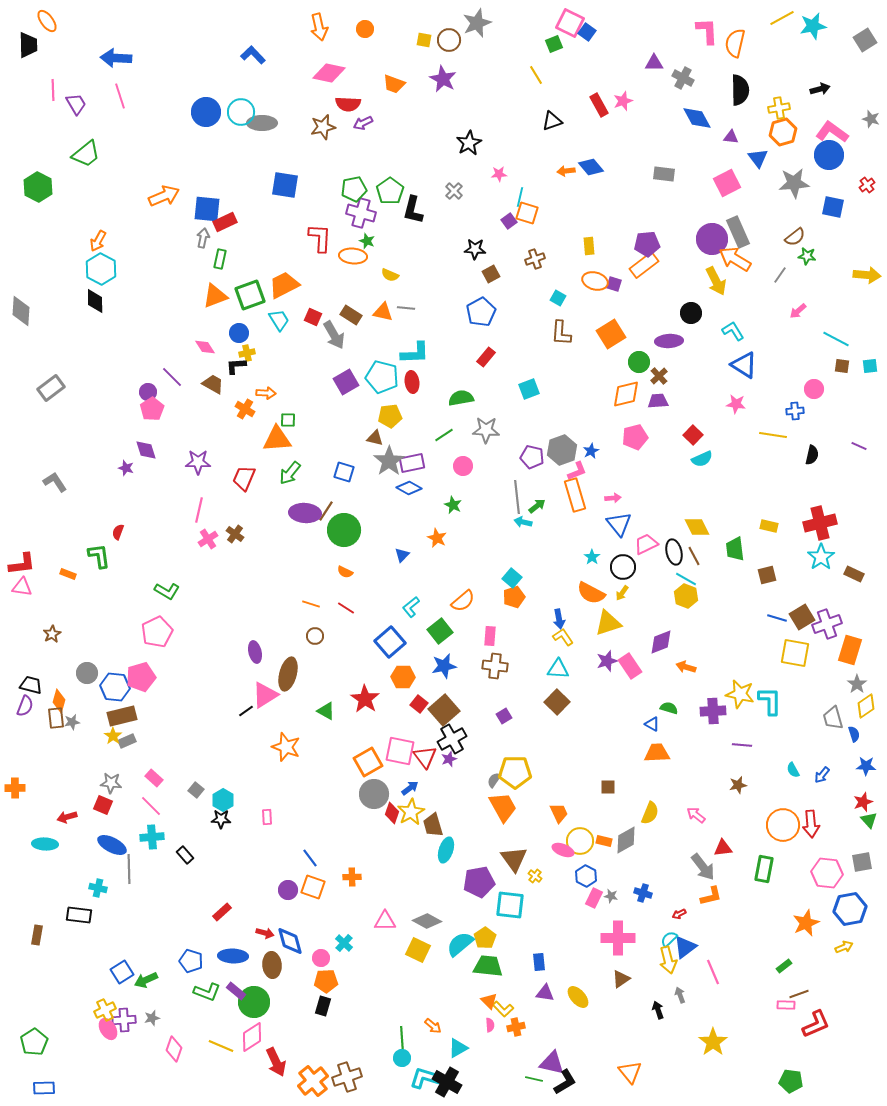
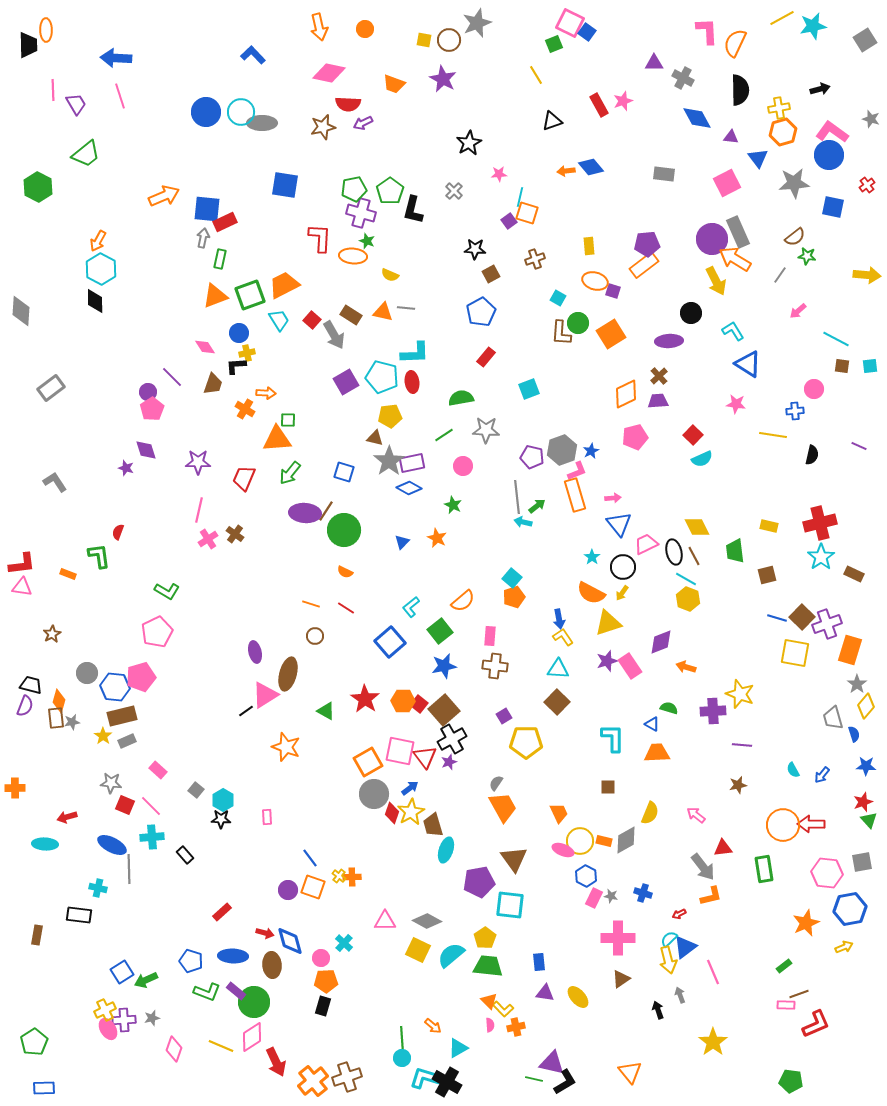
orange ellipse at (47, 21): moved 1 px left, 9 px down; rotated 35 degrees clockwise
orange semicircle at (735, 43): rotated 12 degrees clockwise
purple square at (614, 284): moved 1 px left, 7 px down
red square at (313, 317): moved 1 px left, 3 px down; rotated 18 degrees clockwise
green circle at (639, 362): moved 61 px left, 39 px up
blue triangle at (744, 365): moved 4 px right, 1 px up
brown trapezoid at (213, 384): rotated 80 degrees clockwise
orange diamond at (626, 394): rotated 12 degrees counterclockwise
green trapezoid at (735, 549): moved 2 px down
blue triangle at (402, 555): moved 13 px up
yellow hexagon at (686, 596): moved 2 px right, 3 px down
brown square at (802, 617): rotated 15 degrees counterclockwise
orange hexagon at (403, 677): moved 24 px down
yellow star at (740, 694): rotated 8 degrees clockwise
cyan L-shape at (770, 701): moved 157 px left, 37 px down
yellow diamond at (866, 706): rotated 15 degrees counterclockwise
yellow star at (113, 736): moved 10 px left
purple star at (449, 759): moved 3 px down
yellow pentagon at (515, 772): moved 11 px right, 30 px up
pink rectangle at (154, 778): moved 4 px right, 8 px up
gray semicircle at (494, 780): moved 2 px right, 3 px down
red square at (103, 805): moved 22 px right
red arrow at (811, 824): rotated 96 degrees clockwise
green rectangle at (764, 869): rotated 20 degrees counterclockwise
yellow cross at (535, 876): moved 196 px left
cyan semicircle at (460, 944): moved 9 px left, 11 px down
